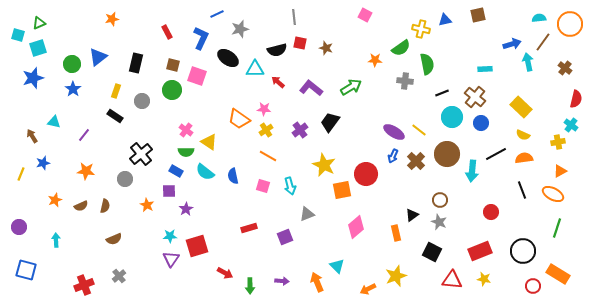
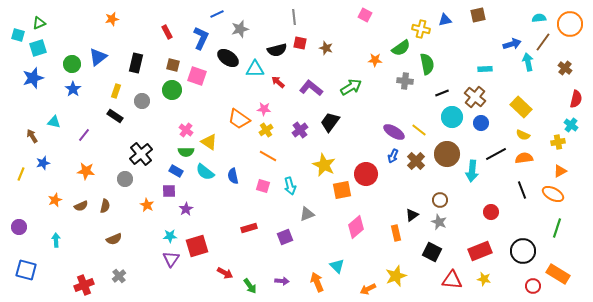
green arrow at (250, 286): rotated 35 degrees counterclockwise
